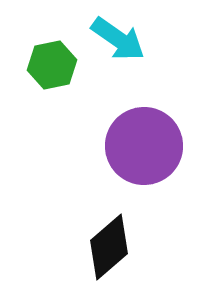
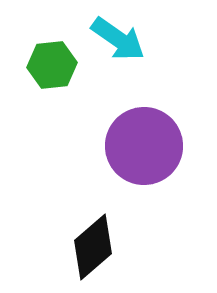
green hexagon: rotated 6 degrees clockwise
black diamond: moved 16 px left
